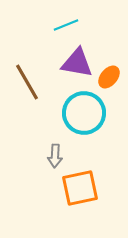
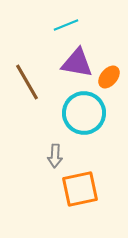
orange square: moved 1 px down
